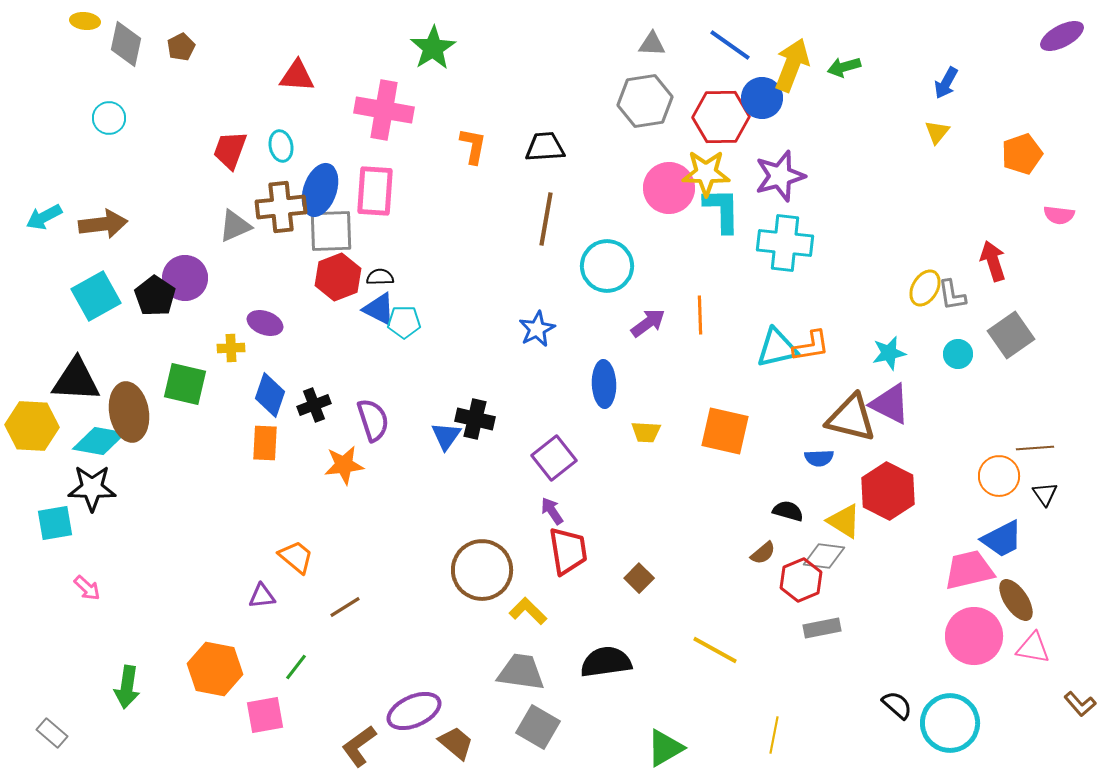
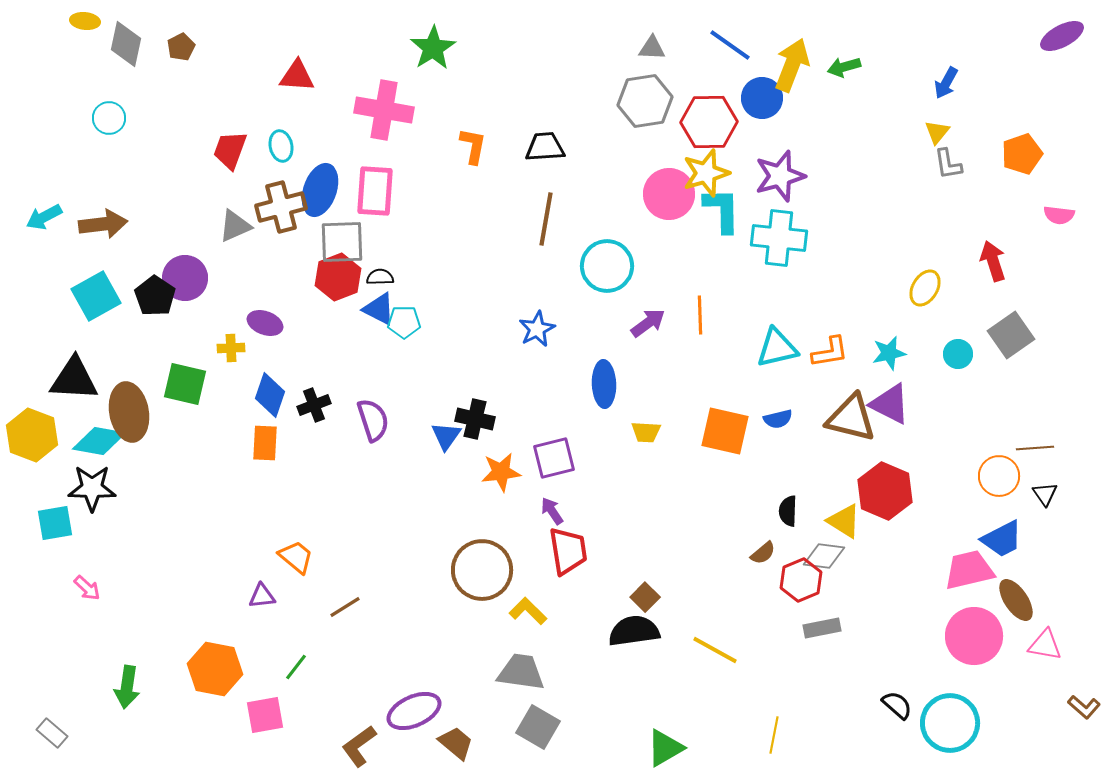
gray triangle at (652, 44): moved 4 px down
red hexagon at (721, 117): moved 12 px left, 5 px down
yellow star at (706, 173): rotated 18 degrees counterclockwise
pink circle at (669, 188): moved 6 px down
brown cross at (281, 207): rotated 9 degrees counterclockwise
gray square at (331, 231): moved 11 px right, 11 px down
cyan cross at (785, 243): moved 6 px left, 5 px up
gray L-shape at (952, 295): moved 4 px left, 131 px up
orange L-shape at (811, 346): moved 19 px right, 6 px down
black triangle at (76, 380): moved 2 px left, 1 px up
yellow hexagon at (32, 426): moved 9 px down; rotated 18 degrees clockwise
purple square at (554, 458): rotated 24 degrees clockwise
blue semicircle at (819, 458): moved 41 px left, 39 px up; rotated 12 degrees counterclockwise
orange star at (344, 465): moved 157 px right, 7 px down
red hexagon at (888, 491): moved 3 px left; rotated 4 degrees counterclockwise
black semicircle at (788, 511): rotated 104 degrees counterclockwise
brown square at (639, 578): moved 6 px right, 19 px down
pink triangle at (1033, 648): moved 12 px right, 3 px up
black semicircle at (606, 662): moved 28 px right, 31 px up
brown L-shape at (1080, 704): moved 4 px right, 3 px down; rotated 8 degrees counterclockwise
